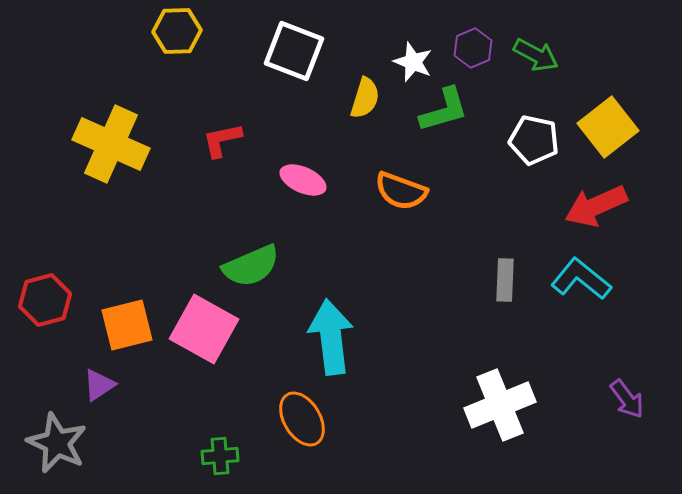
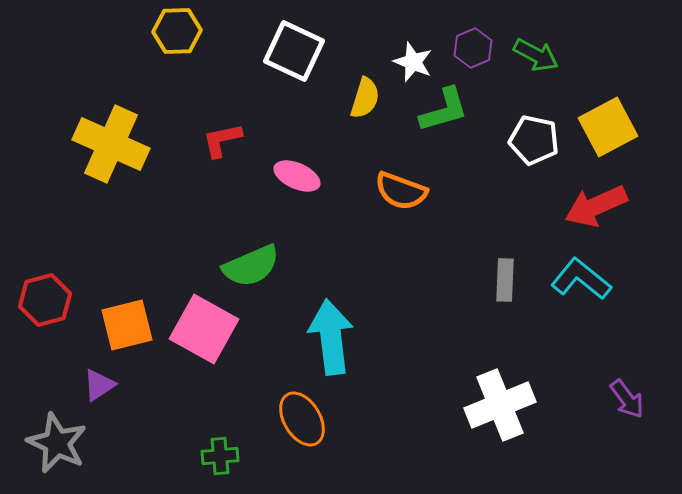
white square: rotated 4 degrees clockwise
yellow square: rotated 10 degrees clockwise
pink ellipse: moved 6 px left, 4 px up
